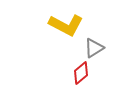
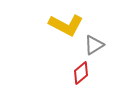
gray triangle: moved 3 px up
